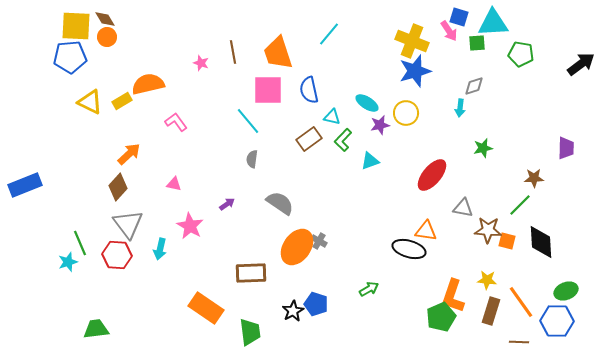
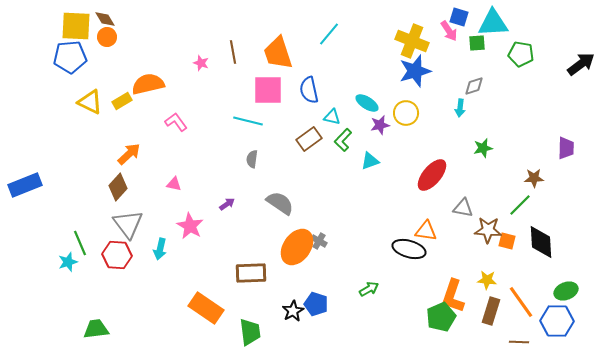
cyan line at (248, 121): rotated 36 degrees counterclockwise
